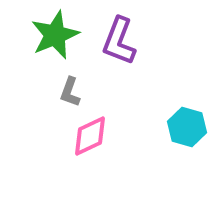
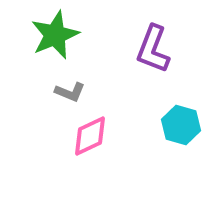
purple L-shape: moved 34 px right, 8 px down
gray L-shape: rotated 88 degrees counterclockwise
cyan hexagon: moved 6 px left, 2 px up
